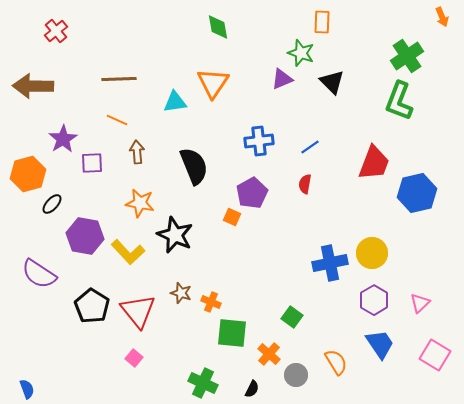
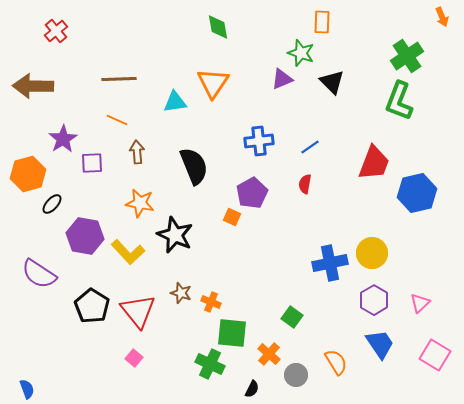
green cross at (203, 383): moved 7 px right, 19 px up
